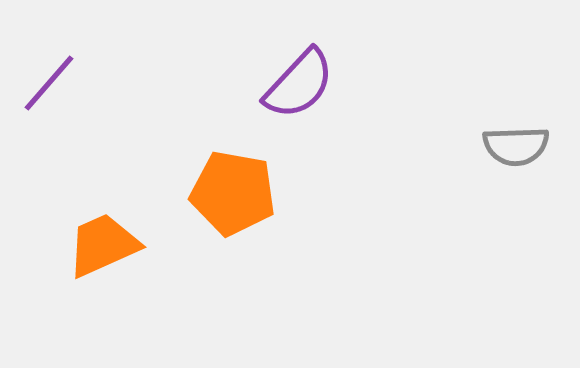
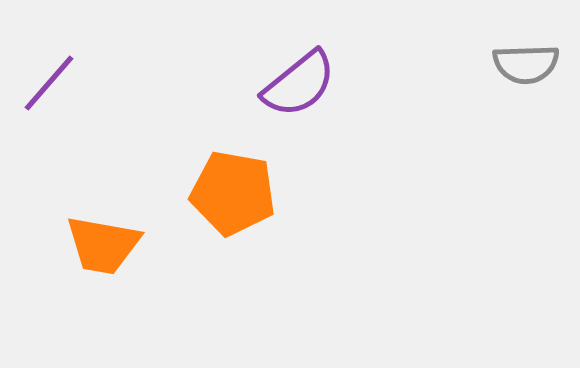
purple semicircle: rotated 8 degrees clockwise
gray semicircle: moved 10 px right, 82 px up
orange trapezoid: rotated 146 degrees counterclockwise
